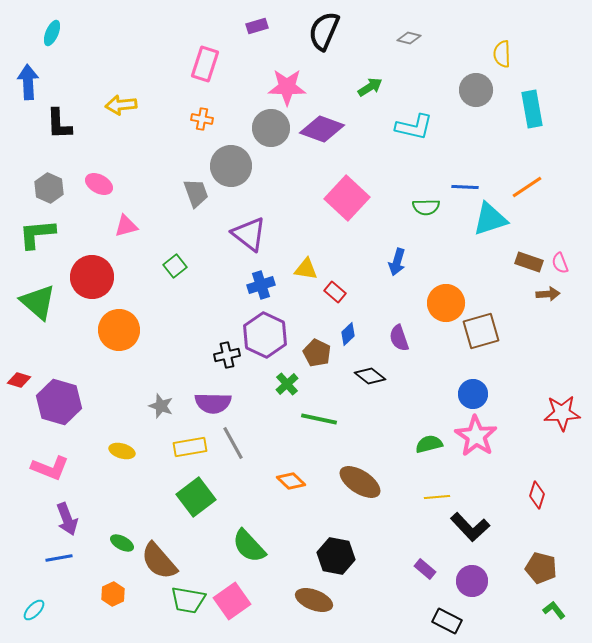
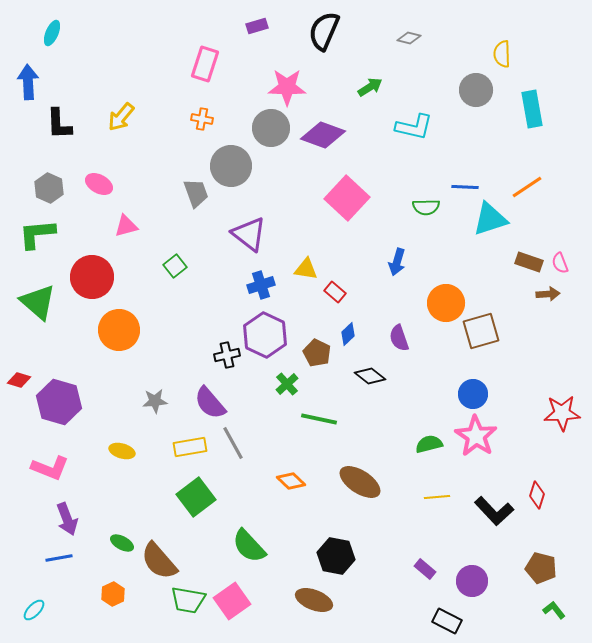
yellow arrow at (121, 105): moved 12 px down; rotated 44 degrees counterclockwise
purple diamond at (322, 129): moved 1 px right, 6 px down
purple semicircle at (213, 403): moved 3 px left; rotated 48 degrees clockwise
gray star at (161, 406): moved 6 px left, 5 px up; rotated 25 degrees counterclockwise
black L-shape at (470, 527): moved 24 px right, 16 px up
